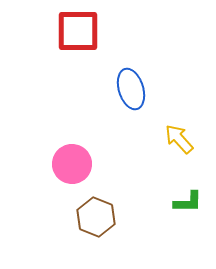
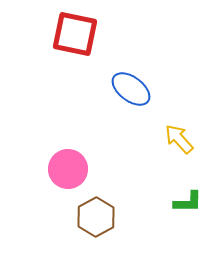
red square: moved 3 px left, 3 px down; rotated 12 degrees clockwise
blue ellipse: rotated 36 degrees counterclockwise
pink circle: moved 4 px left, 5 px down
brown hexagon: rotated 9 degrees clockwise
